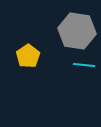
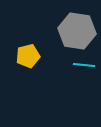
yellow pentagon: rotated 20 degrees clockwise
